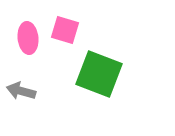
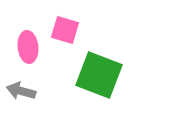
pink ellipse: moved 9 px down
green square: moved 1 px down
